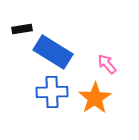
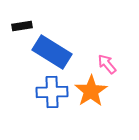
black rectangle: moved 3 px up
blue rectangle: moved 1 px left
orange star: moved 4 px left, 7 px up
